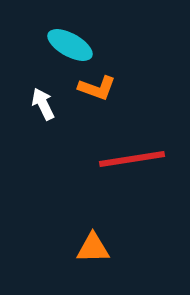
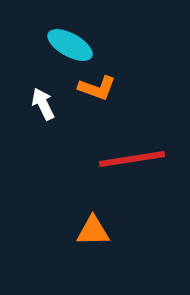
orange triangle: moved 17 px up
